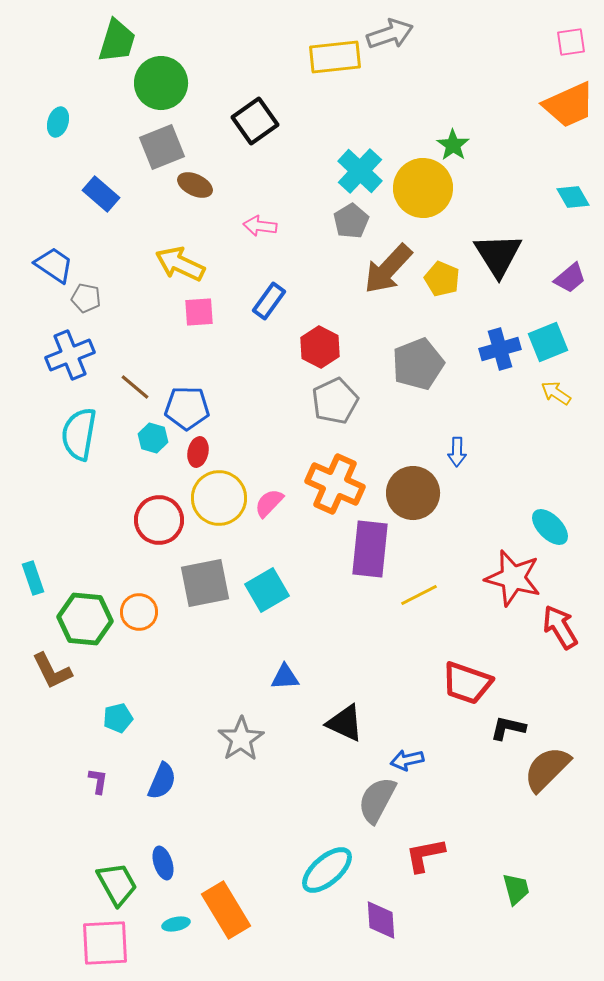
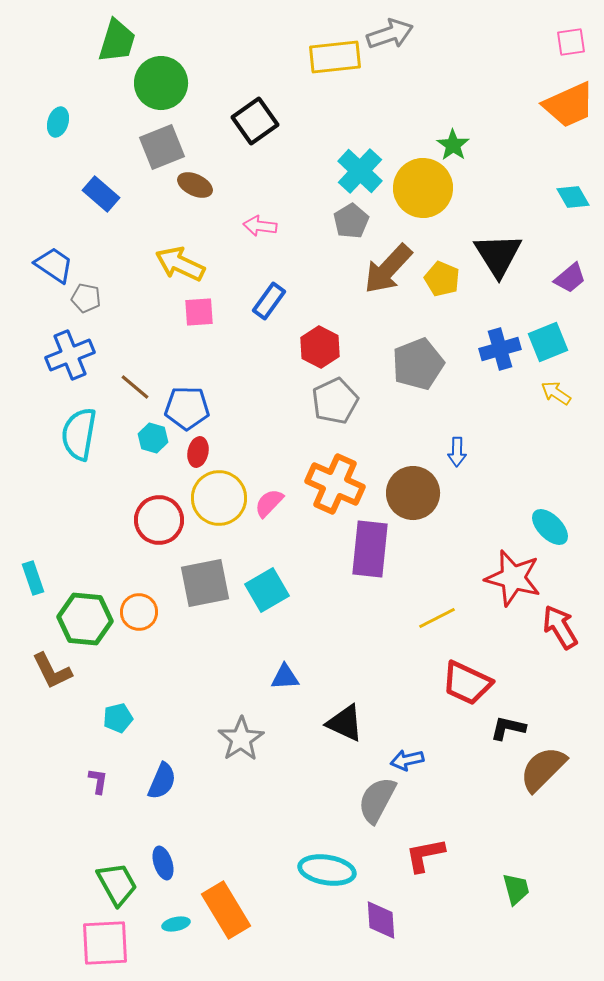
yellow line at (419, 595): moved 18 px right, 23 px down
red trapezoid at (467, 683): rotated 6 degrees clockwise
brown semicircle at (547, 769): moved 4 px left
cyan ellipse at (327, 870): rotated 50 degrees clockwise
